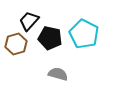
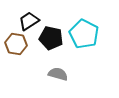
black trapezoid: rotated 15 degrees clockwise
black pentagon: moved 1 px right
brown hexagon: rotated 25 degrees clockwise
